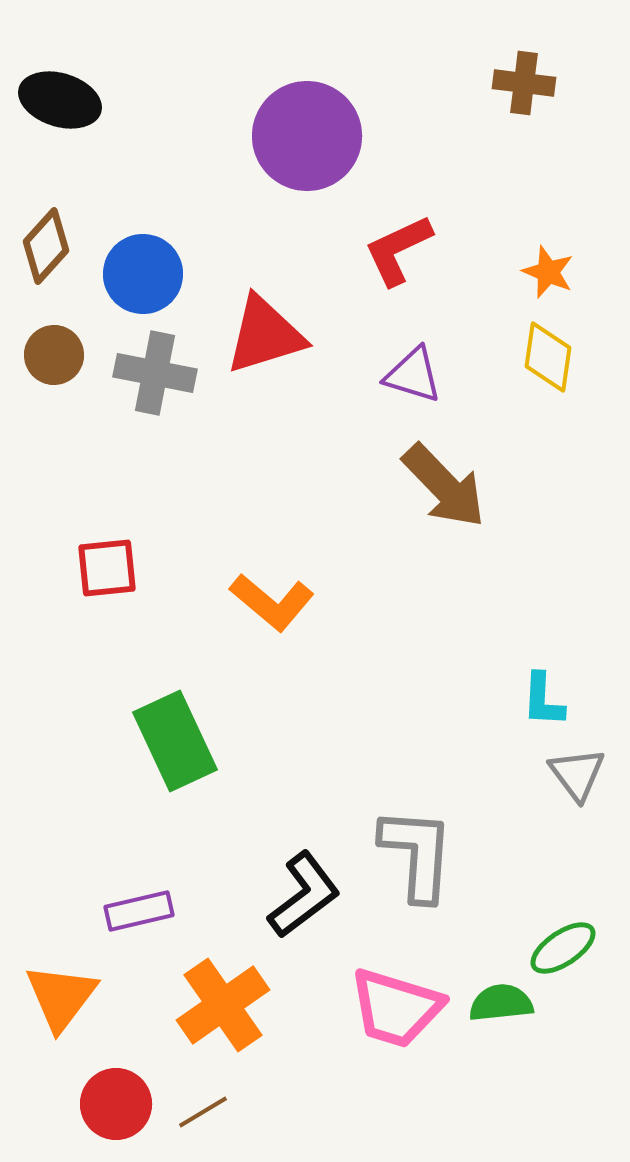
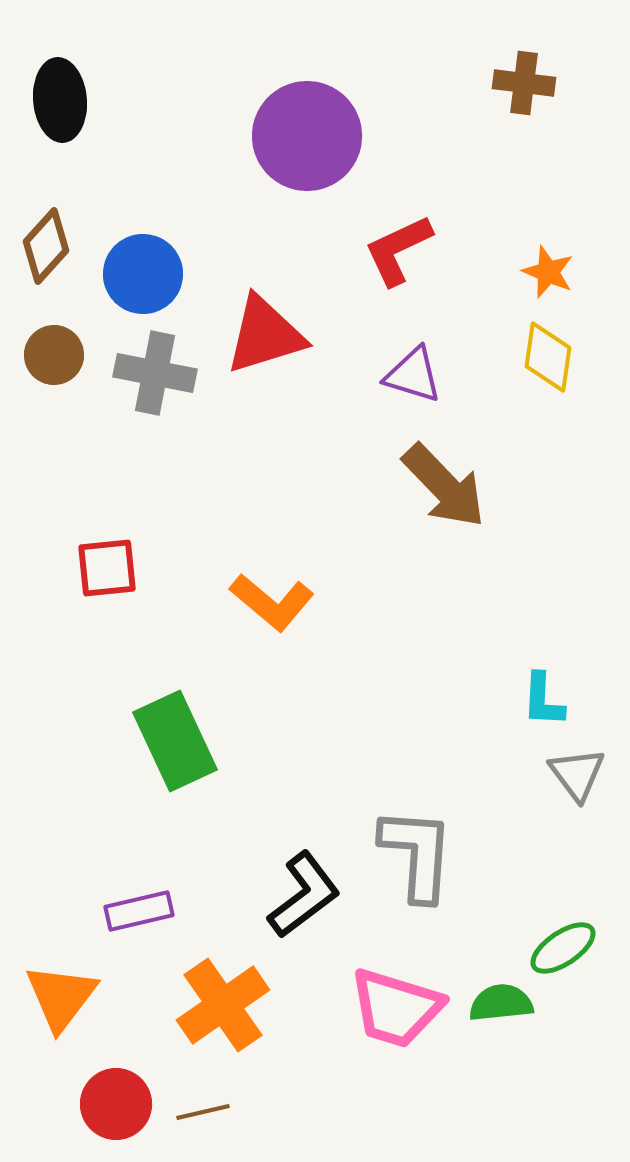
black ellipse: rotated 68 degrees clockwise
brown line: rotated 18 degrees clockwise
